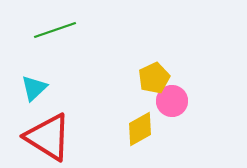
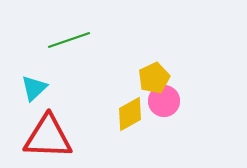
green line: moved 14 px right, 10 px down
pink circle: moved 8 px left
yellow diamond: moved 10 px left, 15 px up
red triangle: rotated 30 degrees counterclockwise
